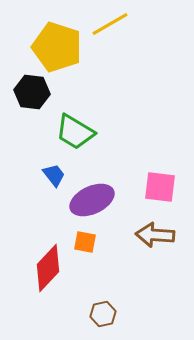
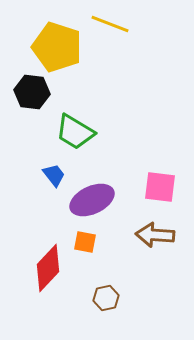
yellow line: rotated 51 degrees clockwise
brown hexagon: moved 3 px right, 16 px up
